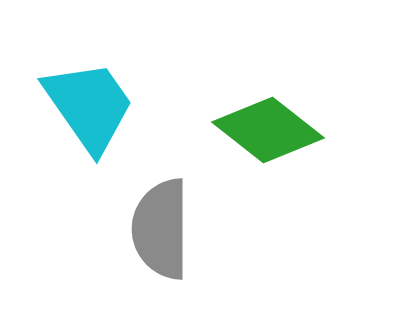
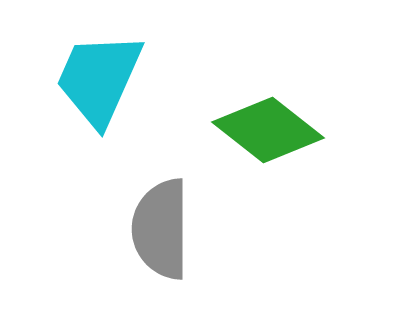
cyan trapezoid: moved 10 px right, 27 px up; rotated 121 degrees counterclockwise
